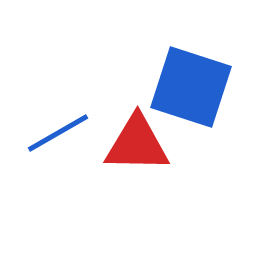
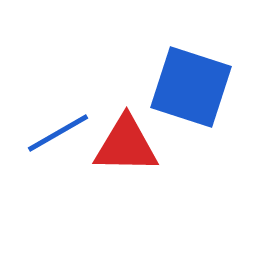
red triangle: moved 11 px left, 1 px down
